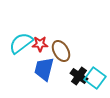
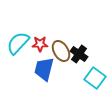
cyan semicircle: moved 3 px left; rotated 10 degrees counterclockwise
black cross: moved 22 px up
